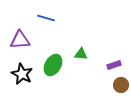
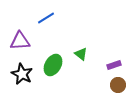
blue line: rotated 48 degrees counterclockwise
purple triangle: moved 1 px down
green triangle: rotated 32 degrees clockwise
brown circle: moved 3 px left
